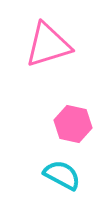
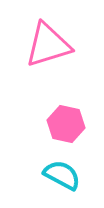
pink hexagon: moved 7 px left
